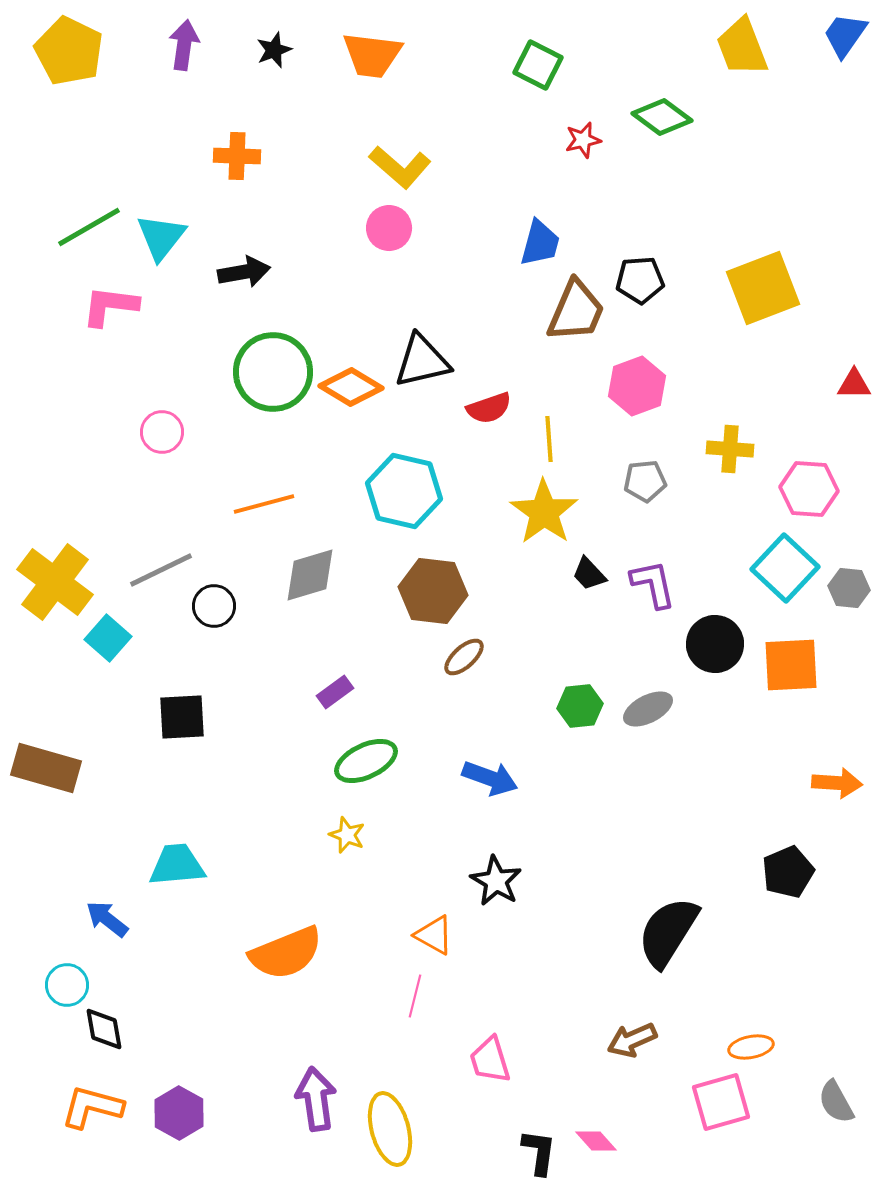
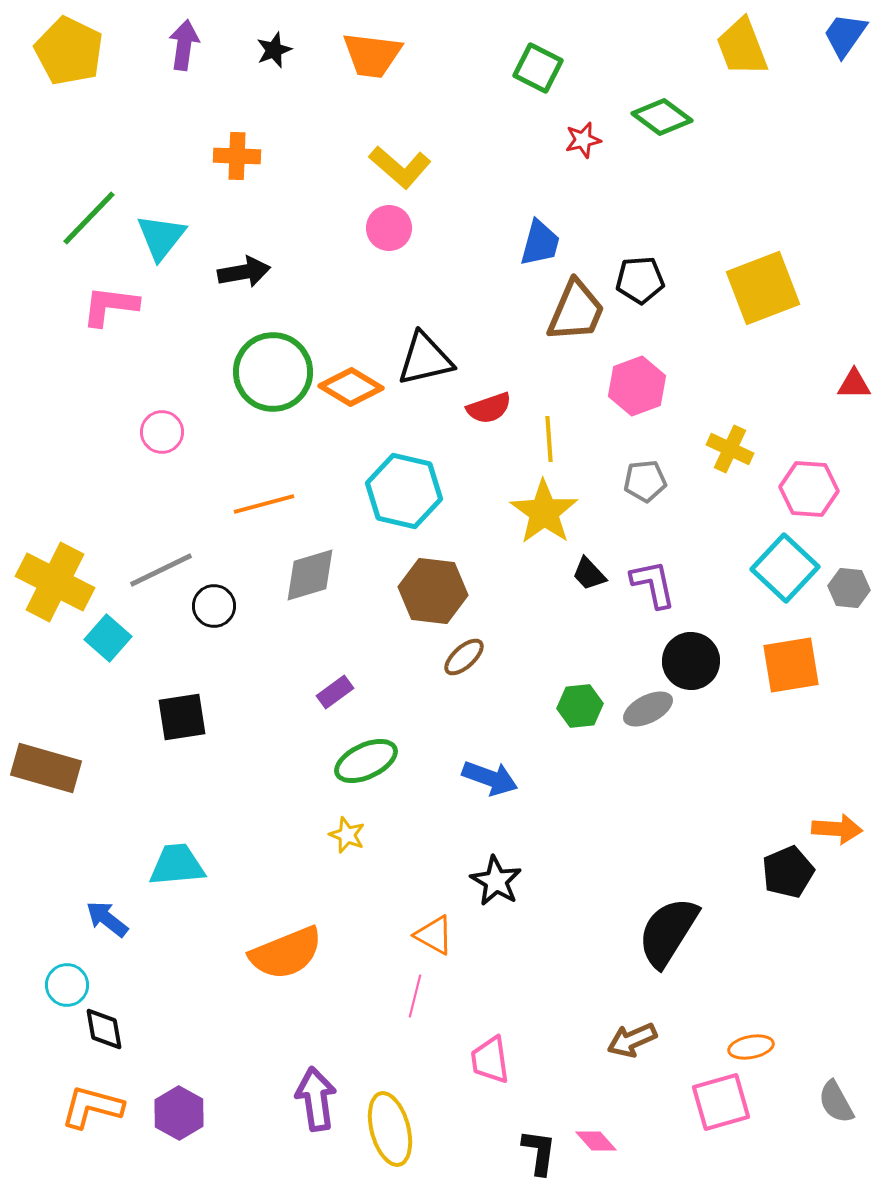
green square at (538, 65): moved 3 px down
green line at (89, 227): moved 9 px up; rotated 16 degrees counterclockwise
black triangle at (422, 361): moved 3 px right, 2 px up
yellow cross at (730, 449): rotated 21 degrees clockwise
yellow cross at (55, 582): rotated 10 degrees counterclockwise
black circle at (715, 644): moved 24 px left, 17 px down
orange square at (791, 665): rotated 6 degrees counterclockwise
black square at (182, 717): rotated 6 degrees counterclockwise
orange arrow at (837, 783): moved 46 px down
pink trapezoid at (490, 1060): rotated 9 degrees clockwise
